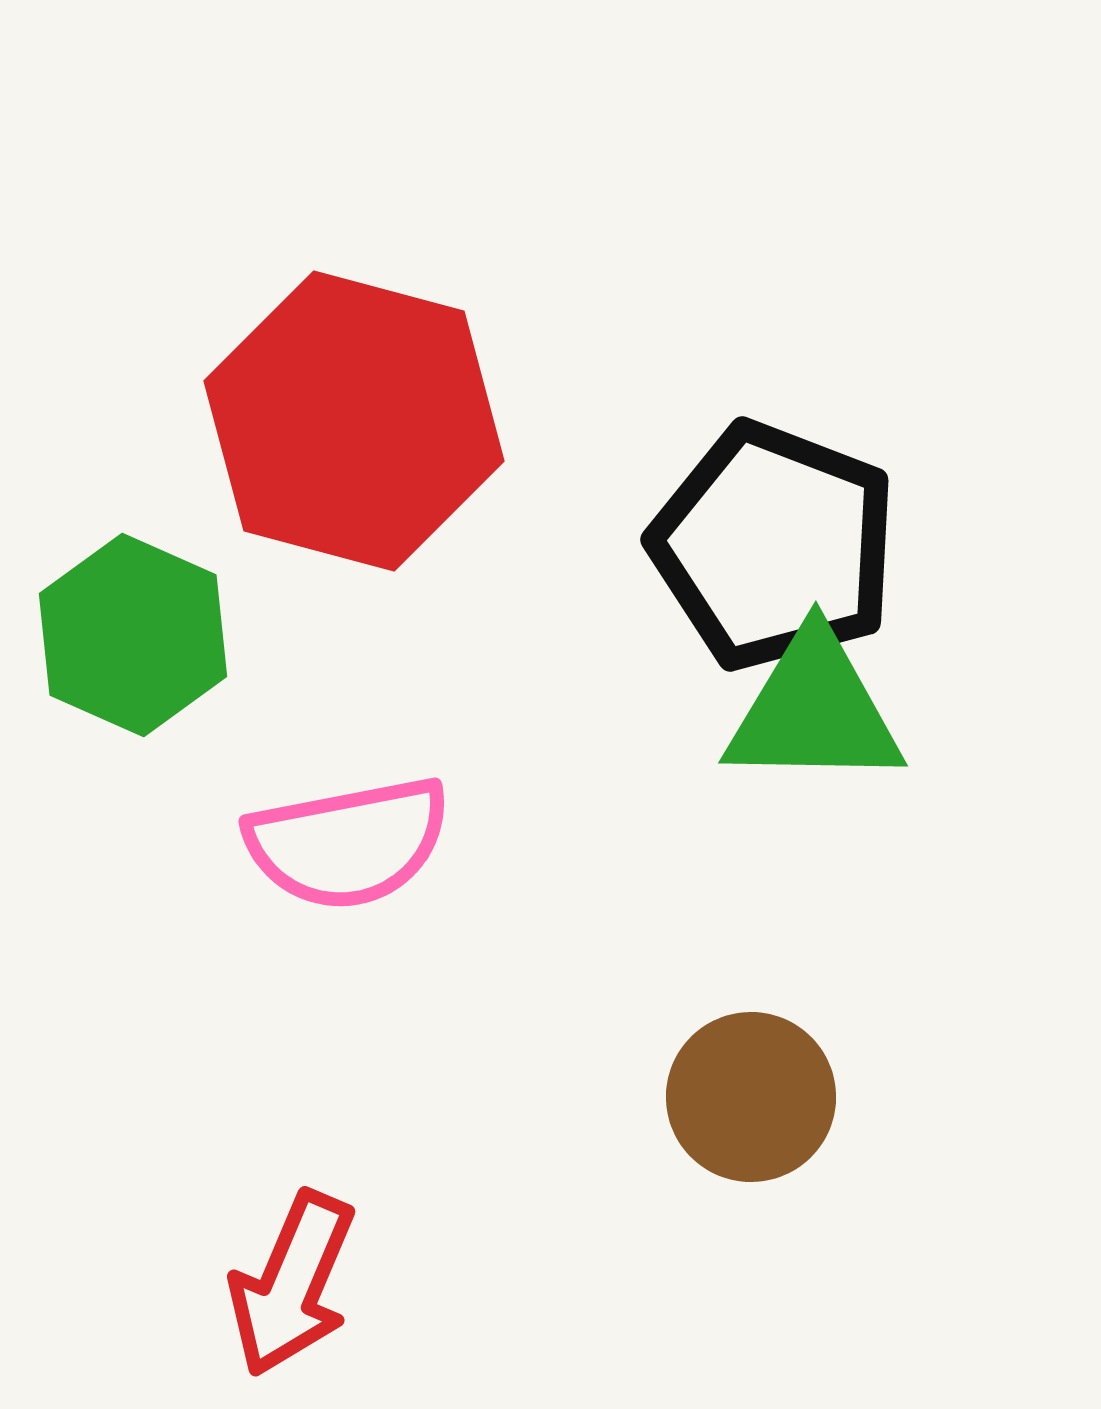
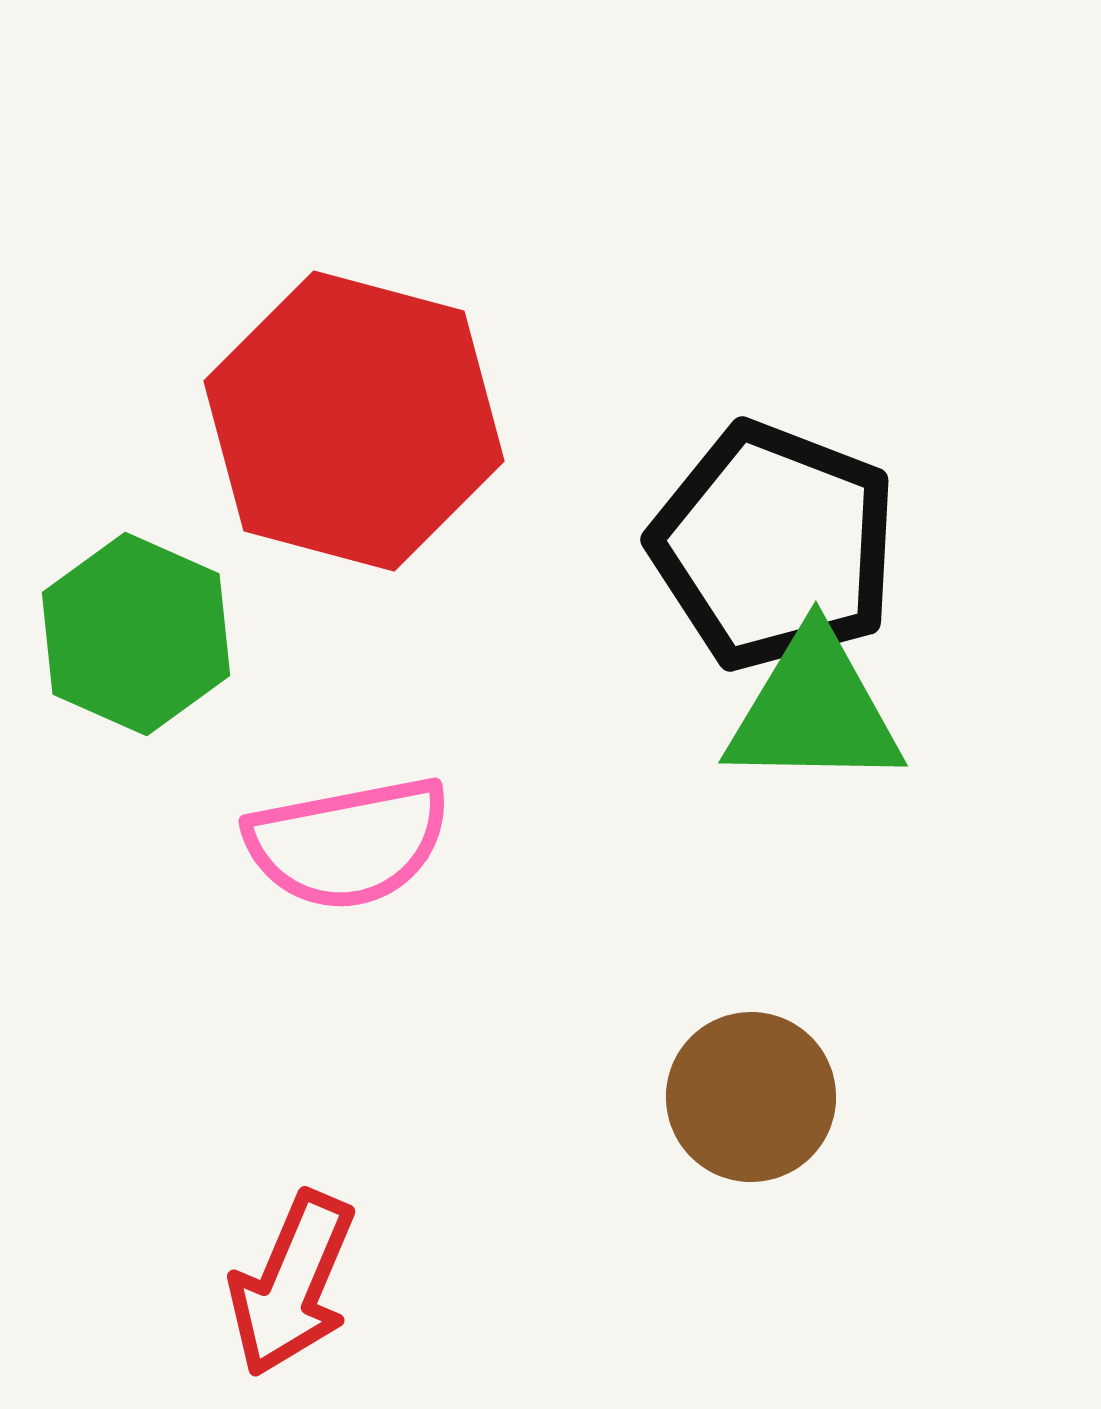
green hexagon: moved 3 px right, 1 px up
